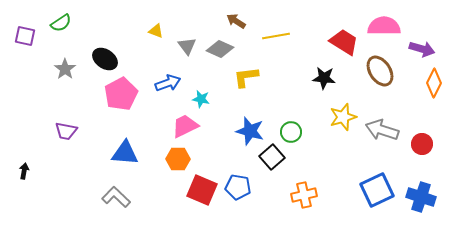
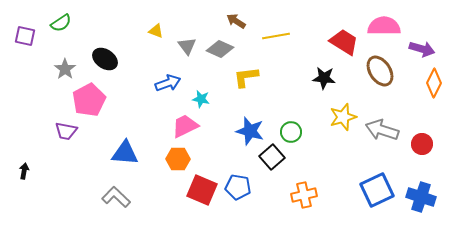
pink pentagon: moved 32 px left, 6 px down
